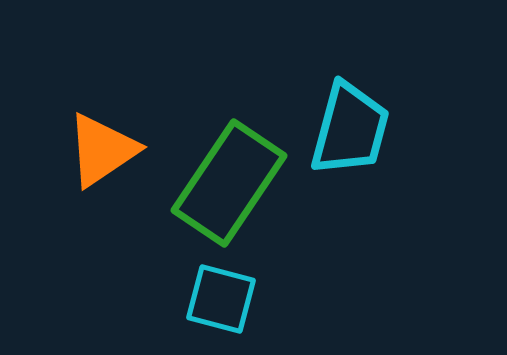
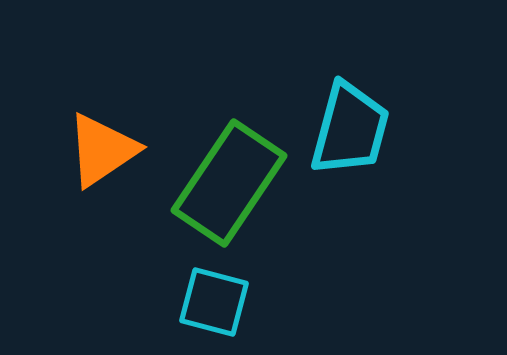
cyan square: moved 7 px left, 3 px down
